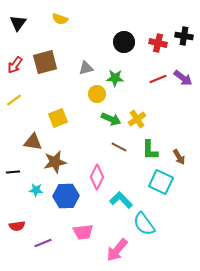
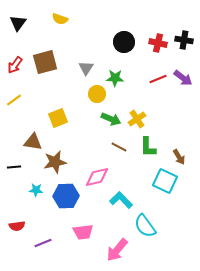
black cross: moved 4 px down
gray triangle: rotated 42 degrees counterclockwise
green L-shape: moved 2 px left, 3 px up
black line: moved 1 px right, 5 px up
pink diamond: rotated 50 degrees clockwise
cyan square: moved 4 px right, 1 px up
cyan semicircle: moved 1 px right, 2 px down
